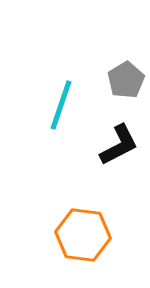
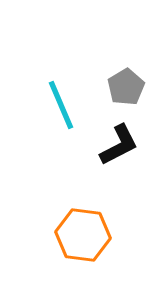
gray pentagon: moved 7 px down
cyan line: rotated 42 degrees counterclockwise
